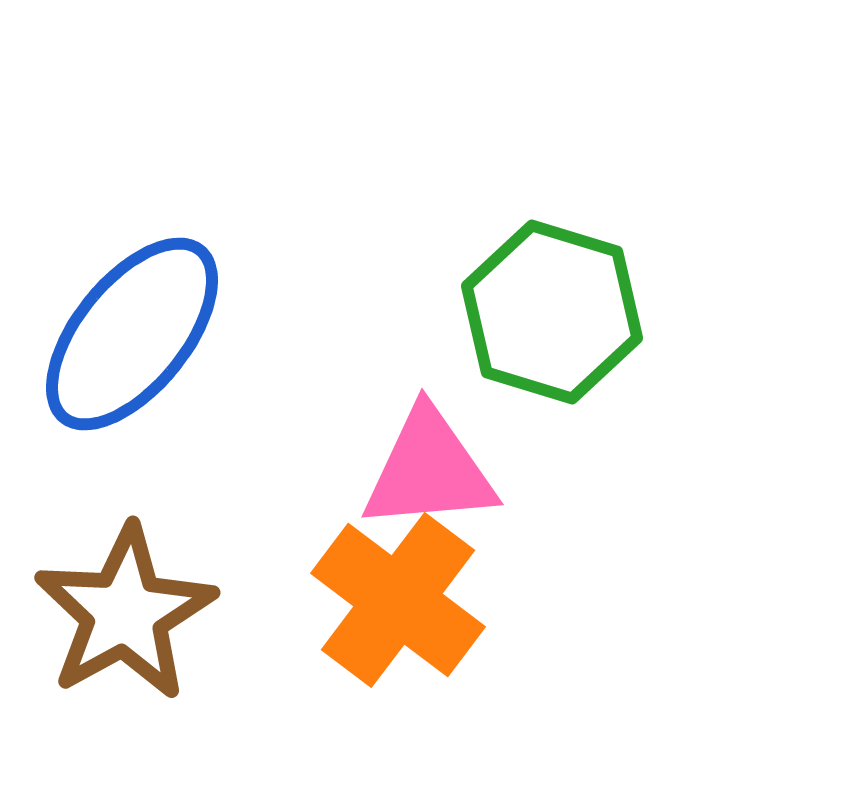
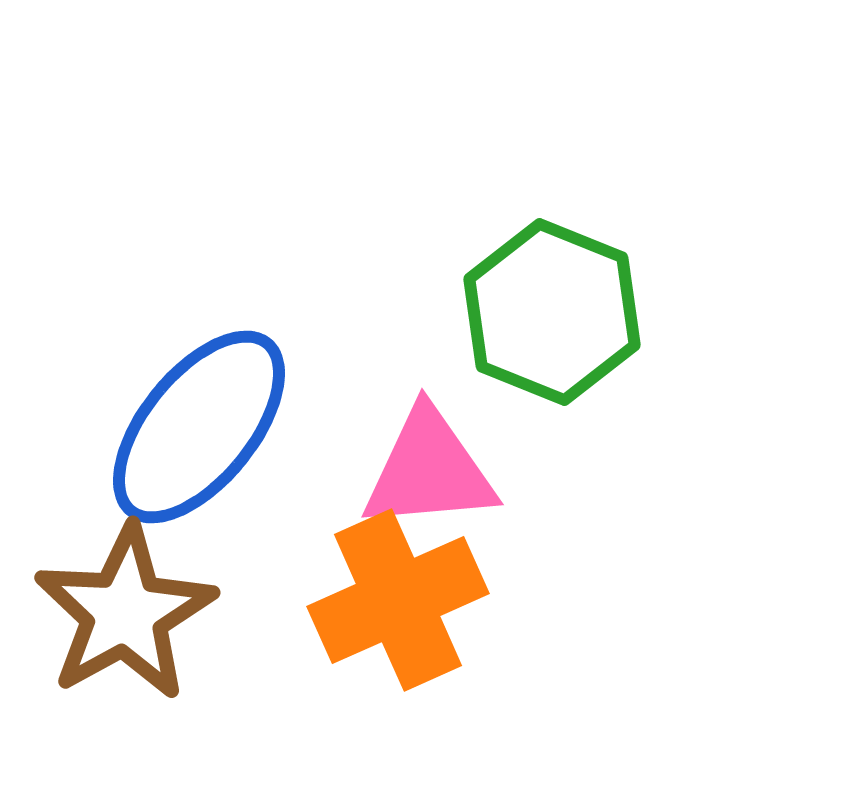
green hexagon: rotated 5 degrees clockwise
blue ellipse: moved 67 px right, 93 px down
orange cross: rotated 29 degrees clockwise
